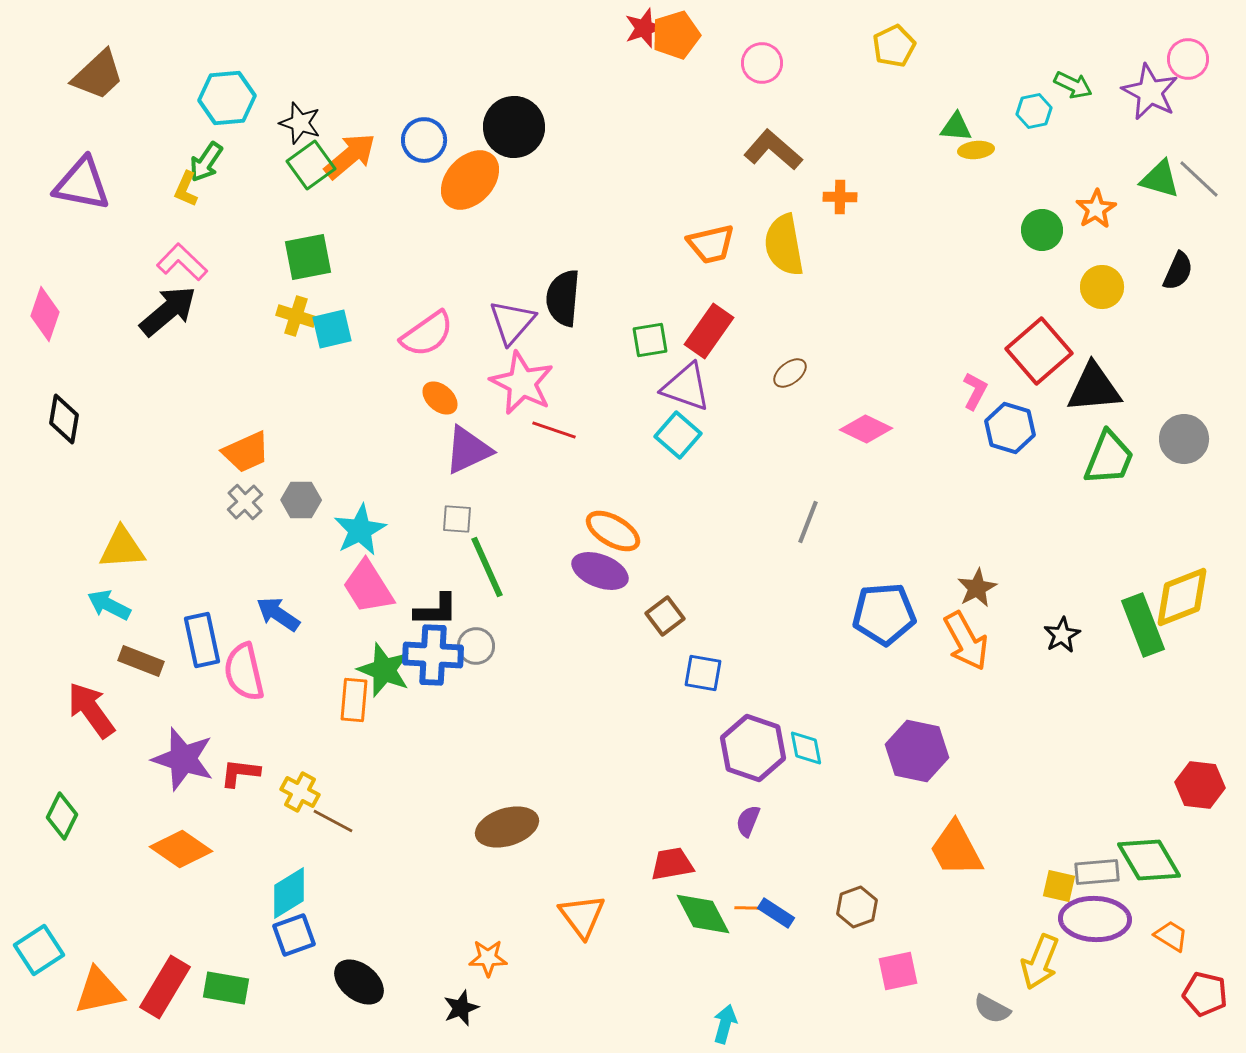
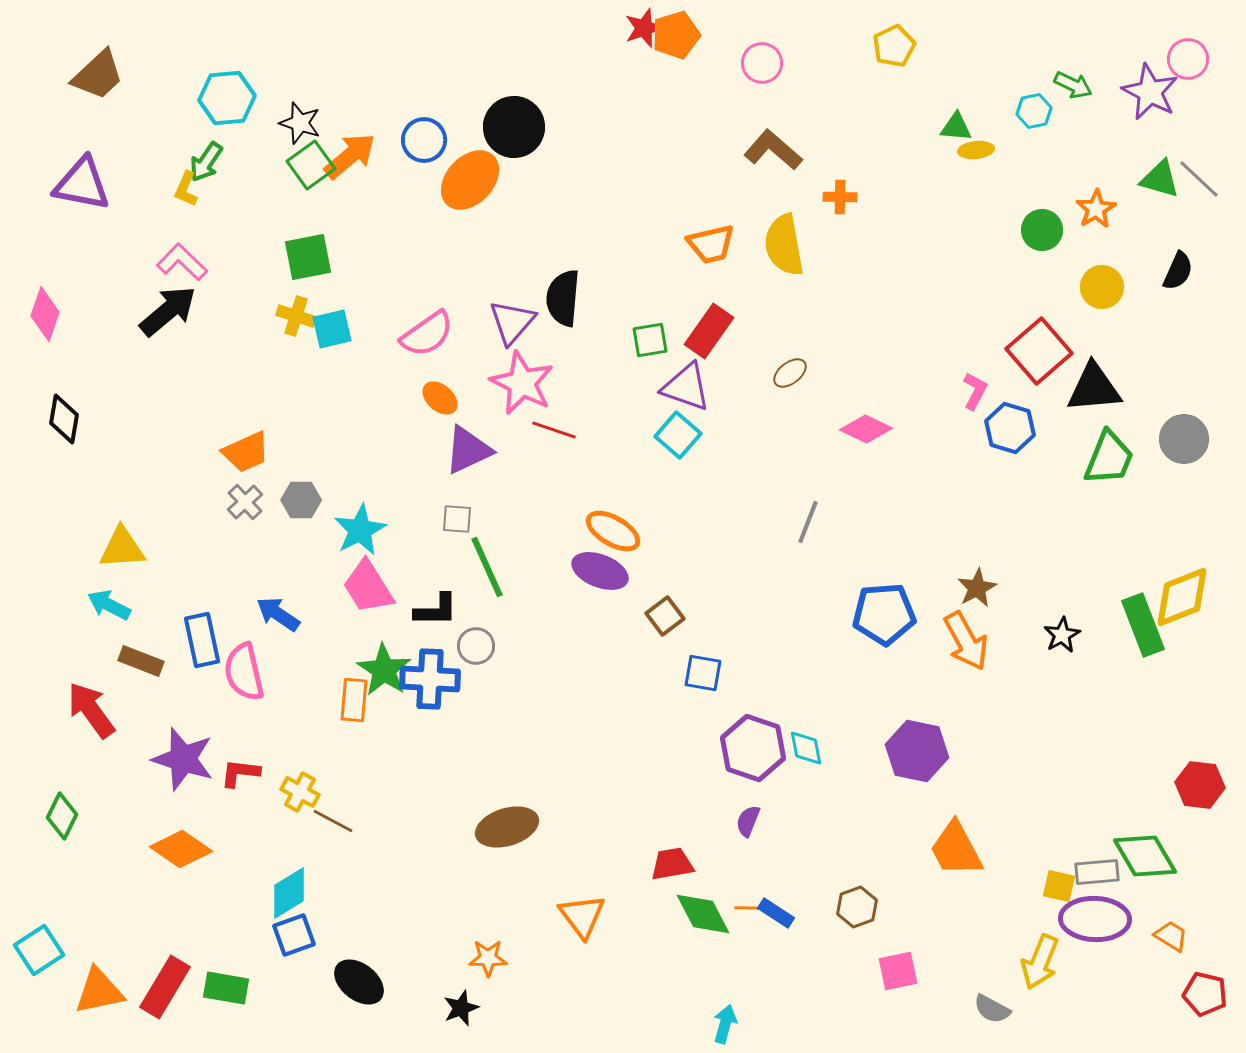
blue cross at (433, 655): moved 3 px left, 24 px down
green star at (384, 670): rotated 12 degrees clockwise
green diamond at (1149, 860): moved 4 px left, 4 px up
